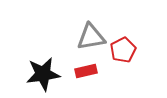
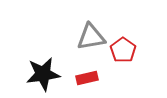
red pentagon: rotated 10 degrees counterclockwise
red rectangle: moved 1 px right, 7 px down
